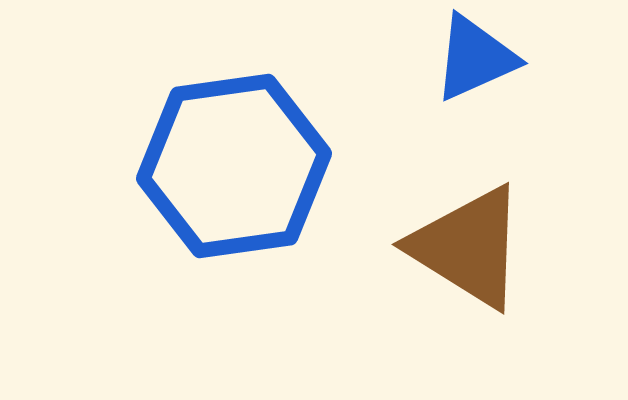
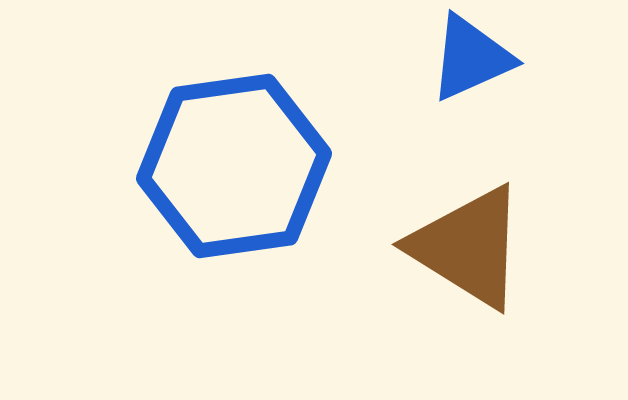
blue triangle: moved 4 px left
